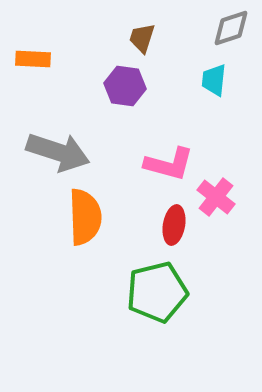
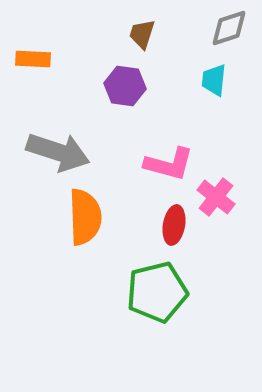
gray diamond: moved 2 px left
brown trapezoid: moved 4 px up
